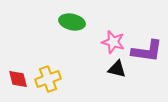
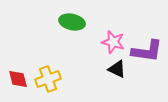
black triangle: rotated 12 degrees clockwise
